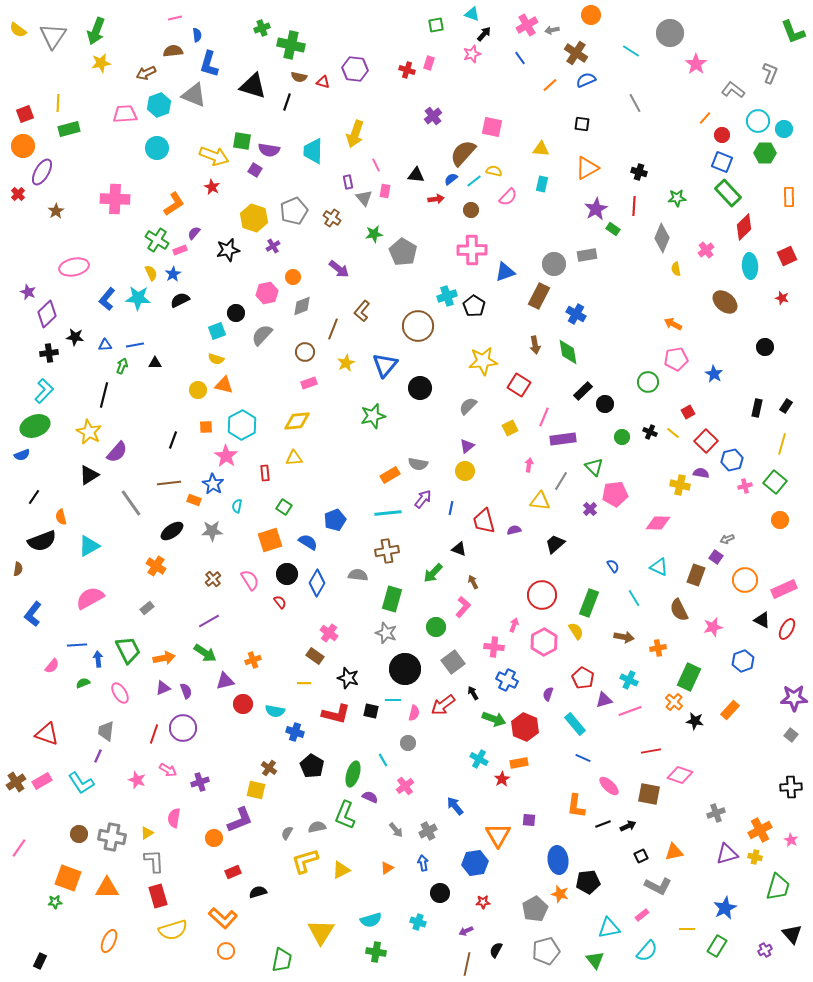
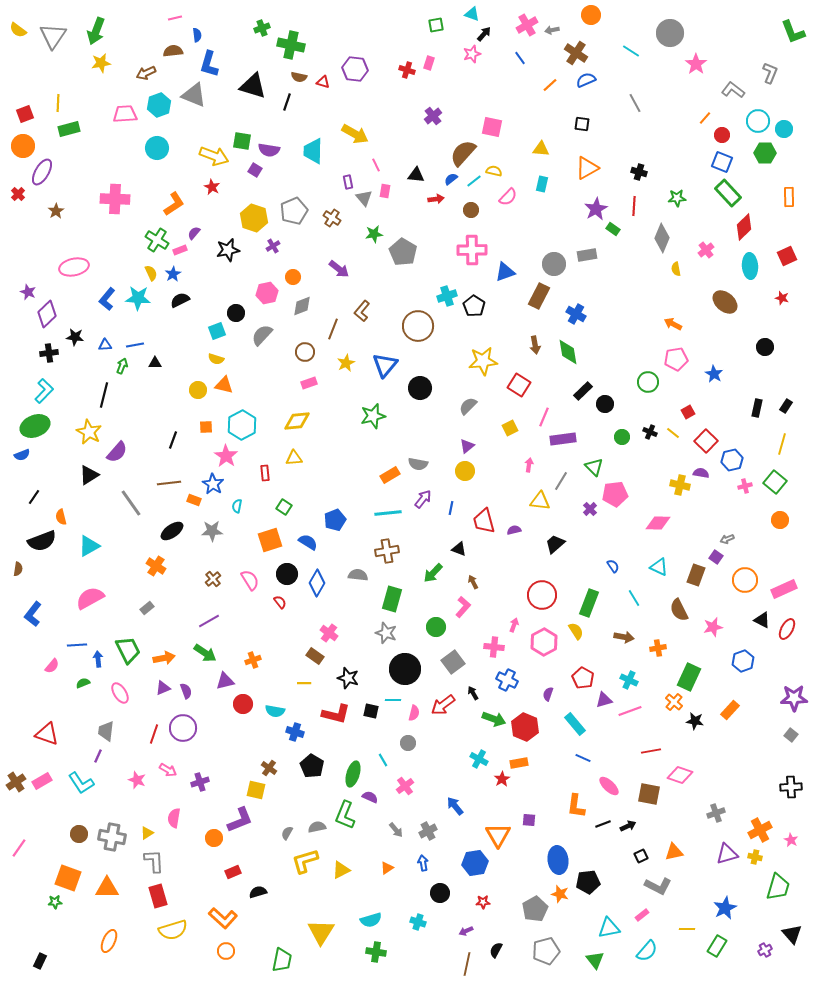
yellow arrow at (355, 134): rotated 80 degrees counterclockwise
